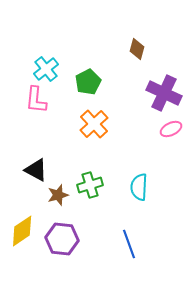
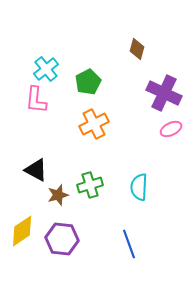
orange cross: rotated 16 degrees clockwise
